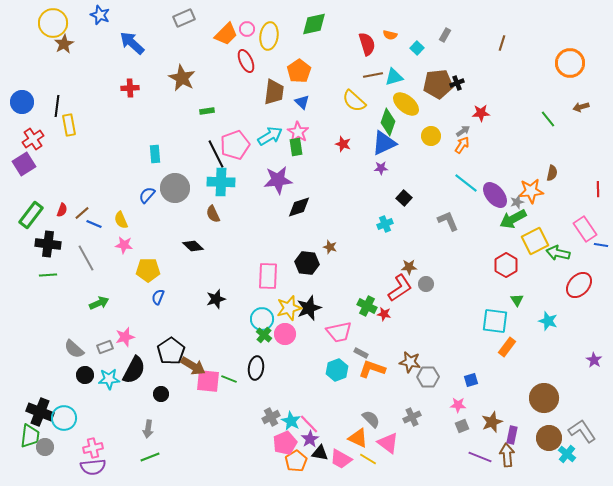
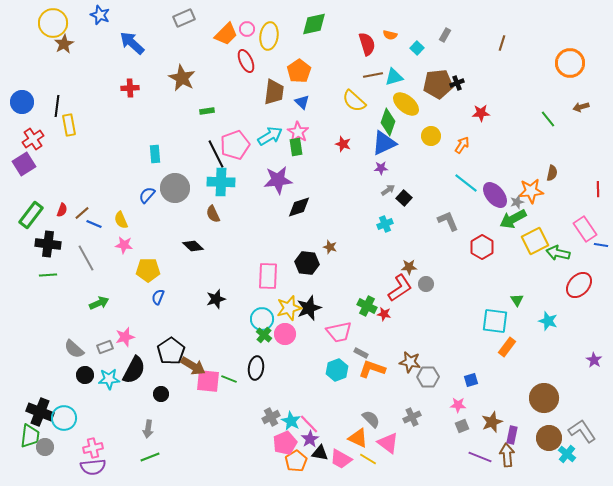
gray arrow at (463, 131): moved 75 px left, 59 px down
red hexagon at (506, 265): moved 24 px left, 18 px up
